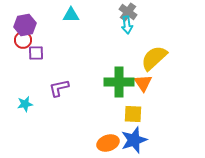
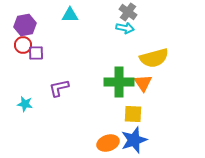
cyan triangle: moved 1 px left
cyan arrow: moved 2 px left, 3 px down; rotated 72 degrees counterclockwise
red circle: moved 5 px down
yellow semicircle: rotated 152 degrees counterclockwise
cyan star: rotated 21 degrees clockwise
